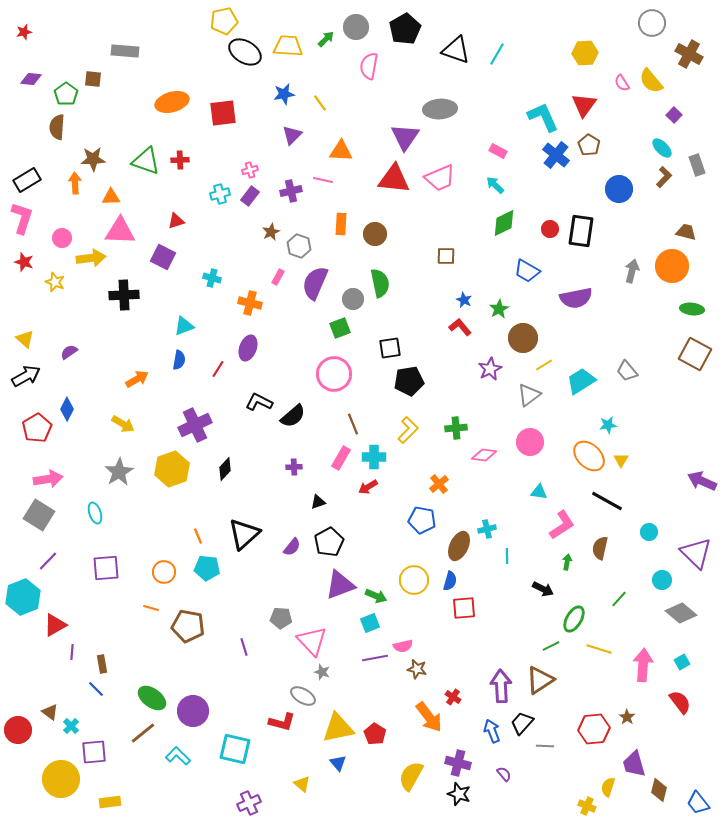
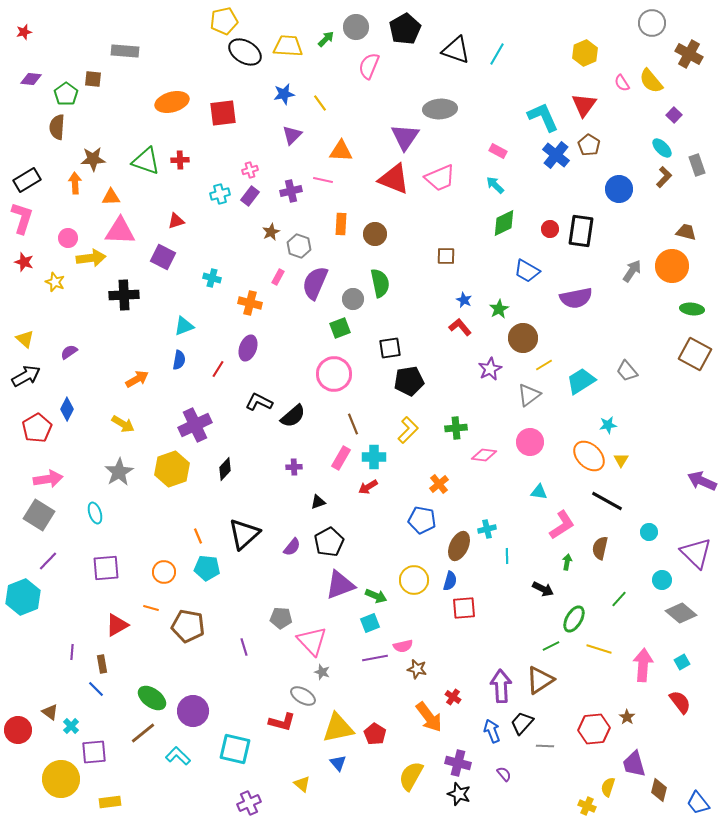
yellow hexagon at (585, 53): rotated 20 degrees counterclockwise
pink semicircle at (369, 66): rotated 12 degrees clockwise
red triangle at (394, 179): rotated 16 degrees clockwise
pink circle at (62, 238): moved 6 px right
gray arrow at (632, 271): rotated 20 degrees clockwise
red triangle at (55, 625): moved 62 px right
